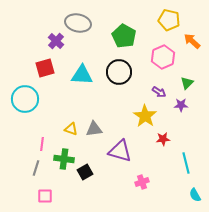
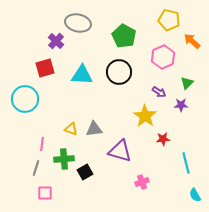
green cross: rotated 12 degrees counterclockwise
pink square: moved 3 px up
